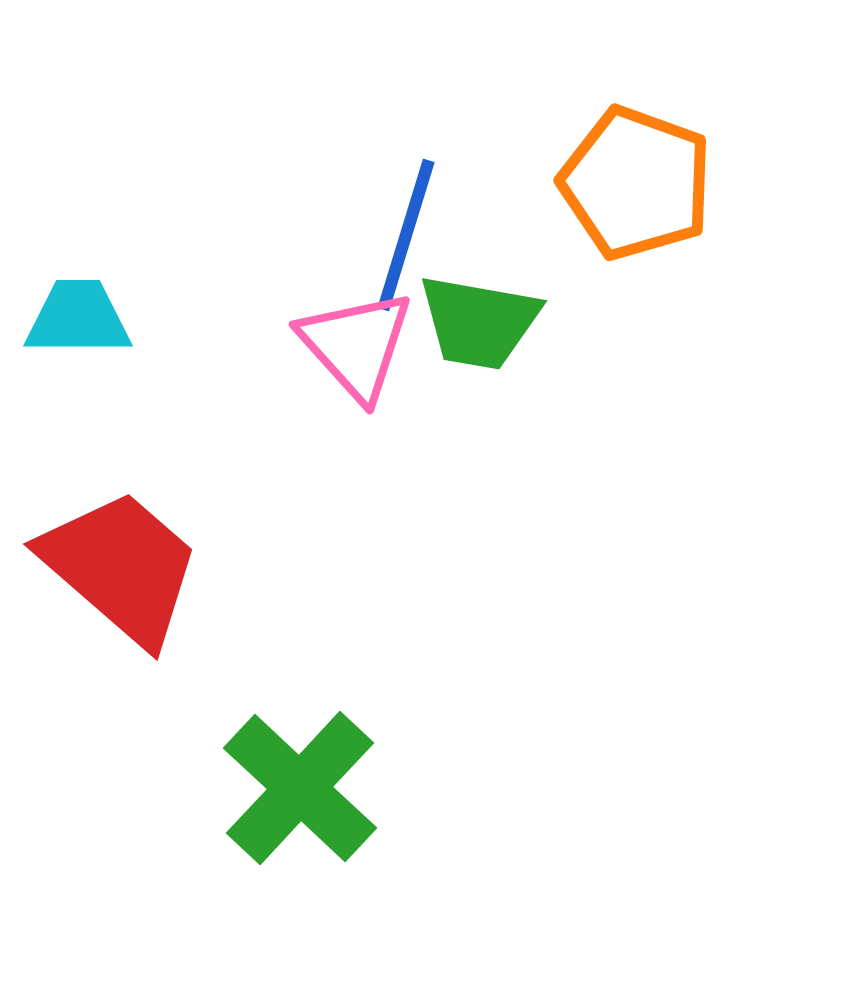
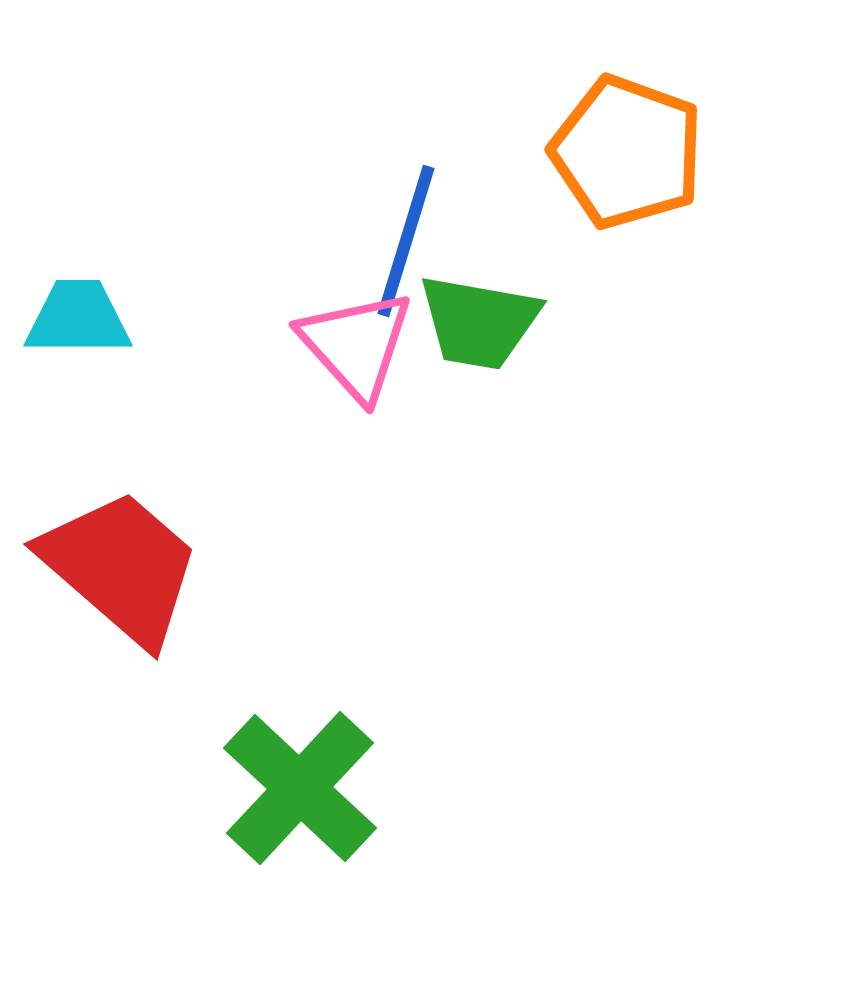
orange pentagon: moved 9 px left, 31 px up
blue line: moved 6 px down
